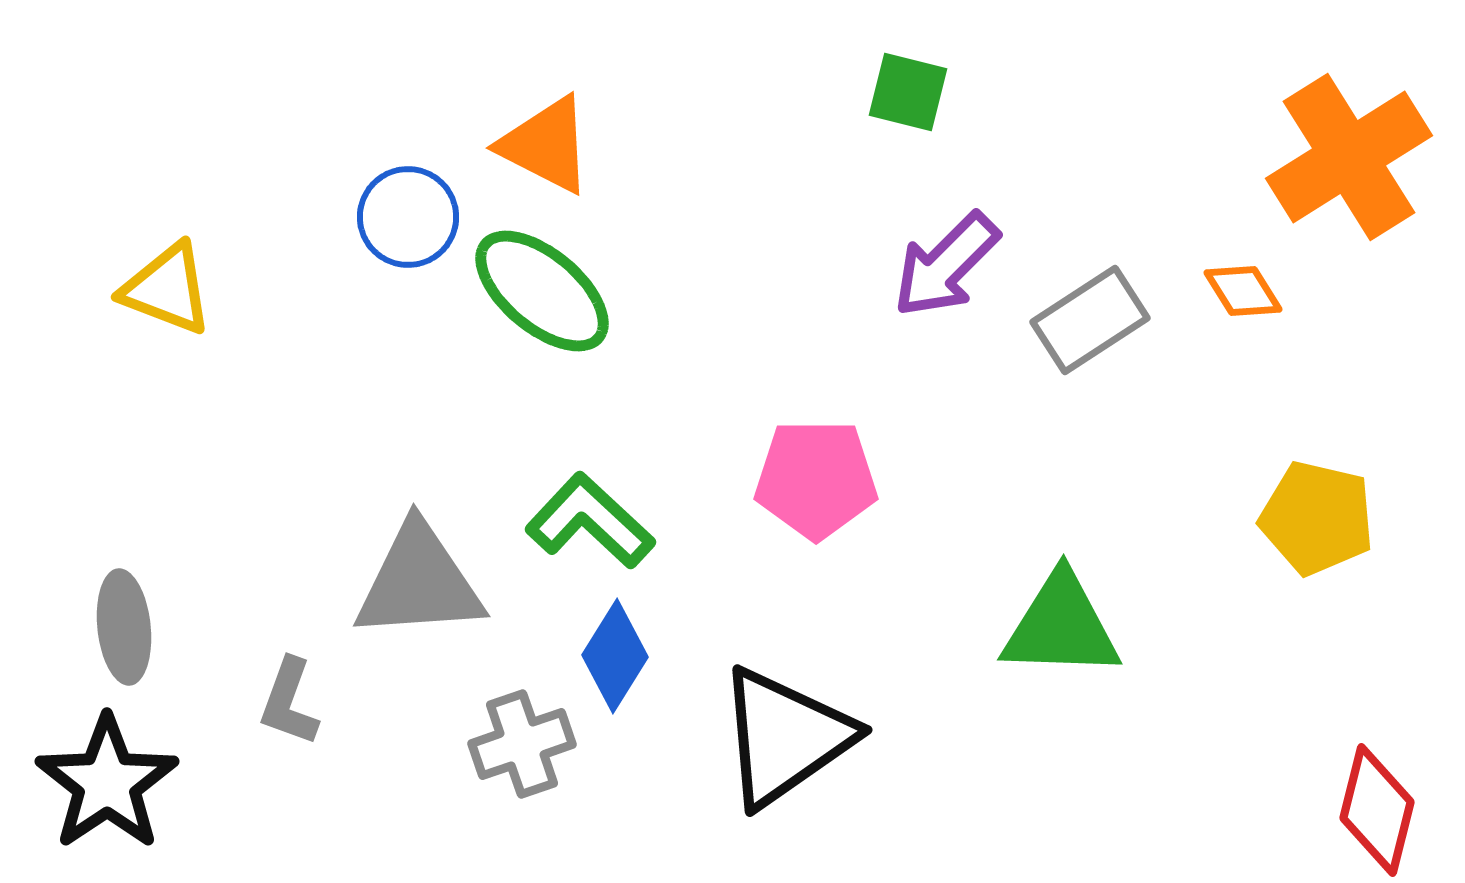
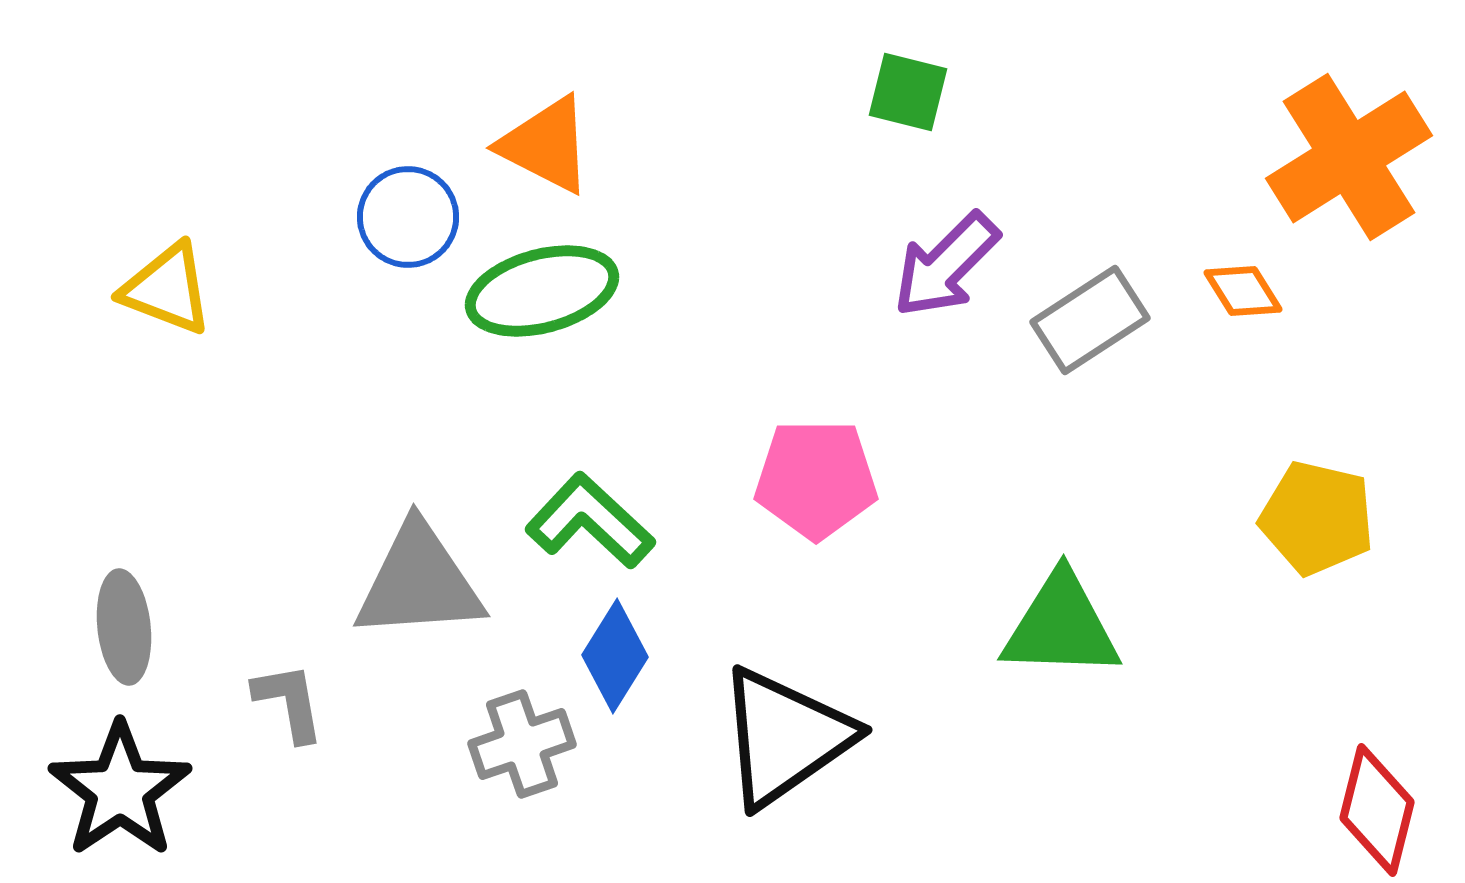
green ellipse: rotated 55 degrees counterclockwise
gray L-shape: rotated 150 degrees clockwise
black star: moved 13 px right, 7 px down
